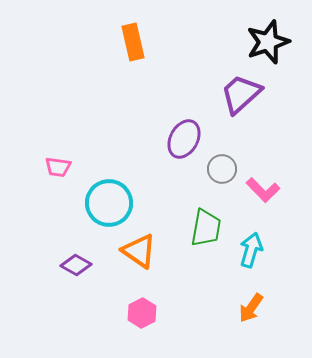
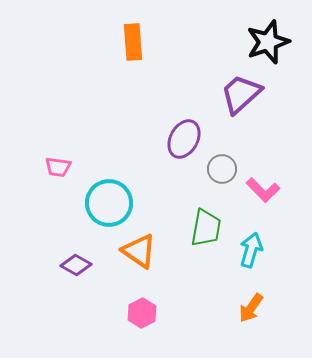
orange rectangle: rotated 9 degrees clockwise
